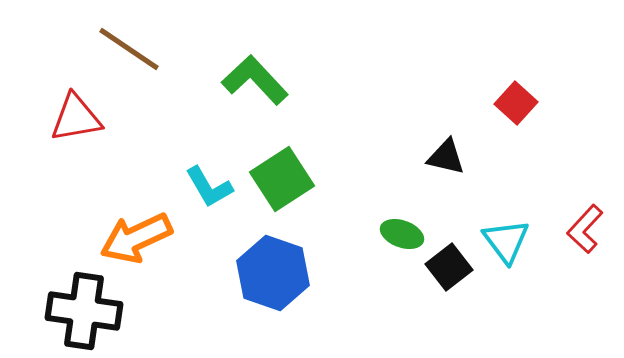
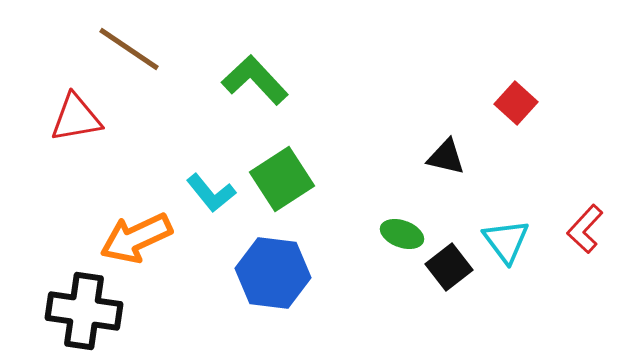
cyan L-shape: moved 2 px right, 6 px down; rotated 9 degrees counterclockwise
blue hexagon: rotated 12 degrees counterclockwise
